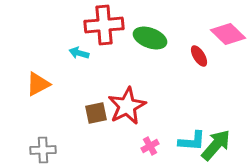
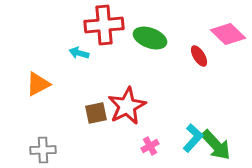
cyan L-shape: moved 1 px right, 3 px up; rotated 52 degrees counterclockwise
green arrow: rotated 96 degrees clockwise
